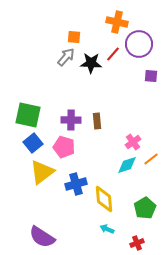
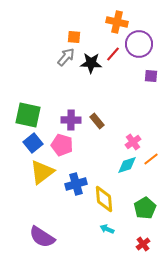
brown rectangle: rotated 35 degrees counterclockwise
pink pentagon: moved 2 px left, 2 px up
red cross: moved 6 px right, 1 px down; rotated 16 degrees counterclockwise
